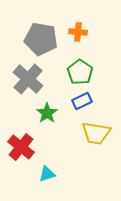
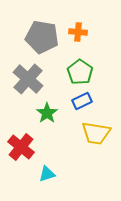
gray pentagon: moved 1 px right, 2 px up
